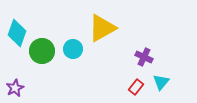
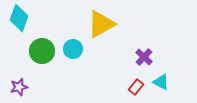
yellow triangle: moved 1 px left, 4 px up
cyan diamond: moved 2 px right, 15 px up
purple cross: rotated 18 degrees clockwise
cyan triangle: rotated 42 degrees counterclockwise
purple star: moved 4 px right, 1 px up; rotated 12 degrees clockwise
